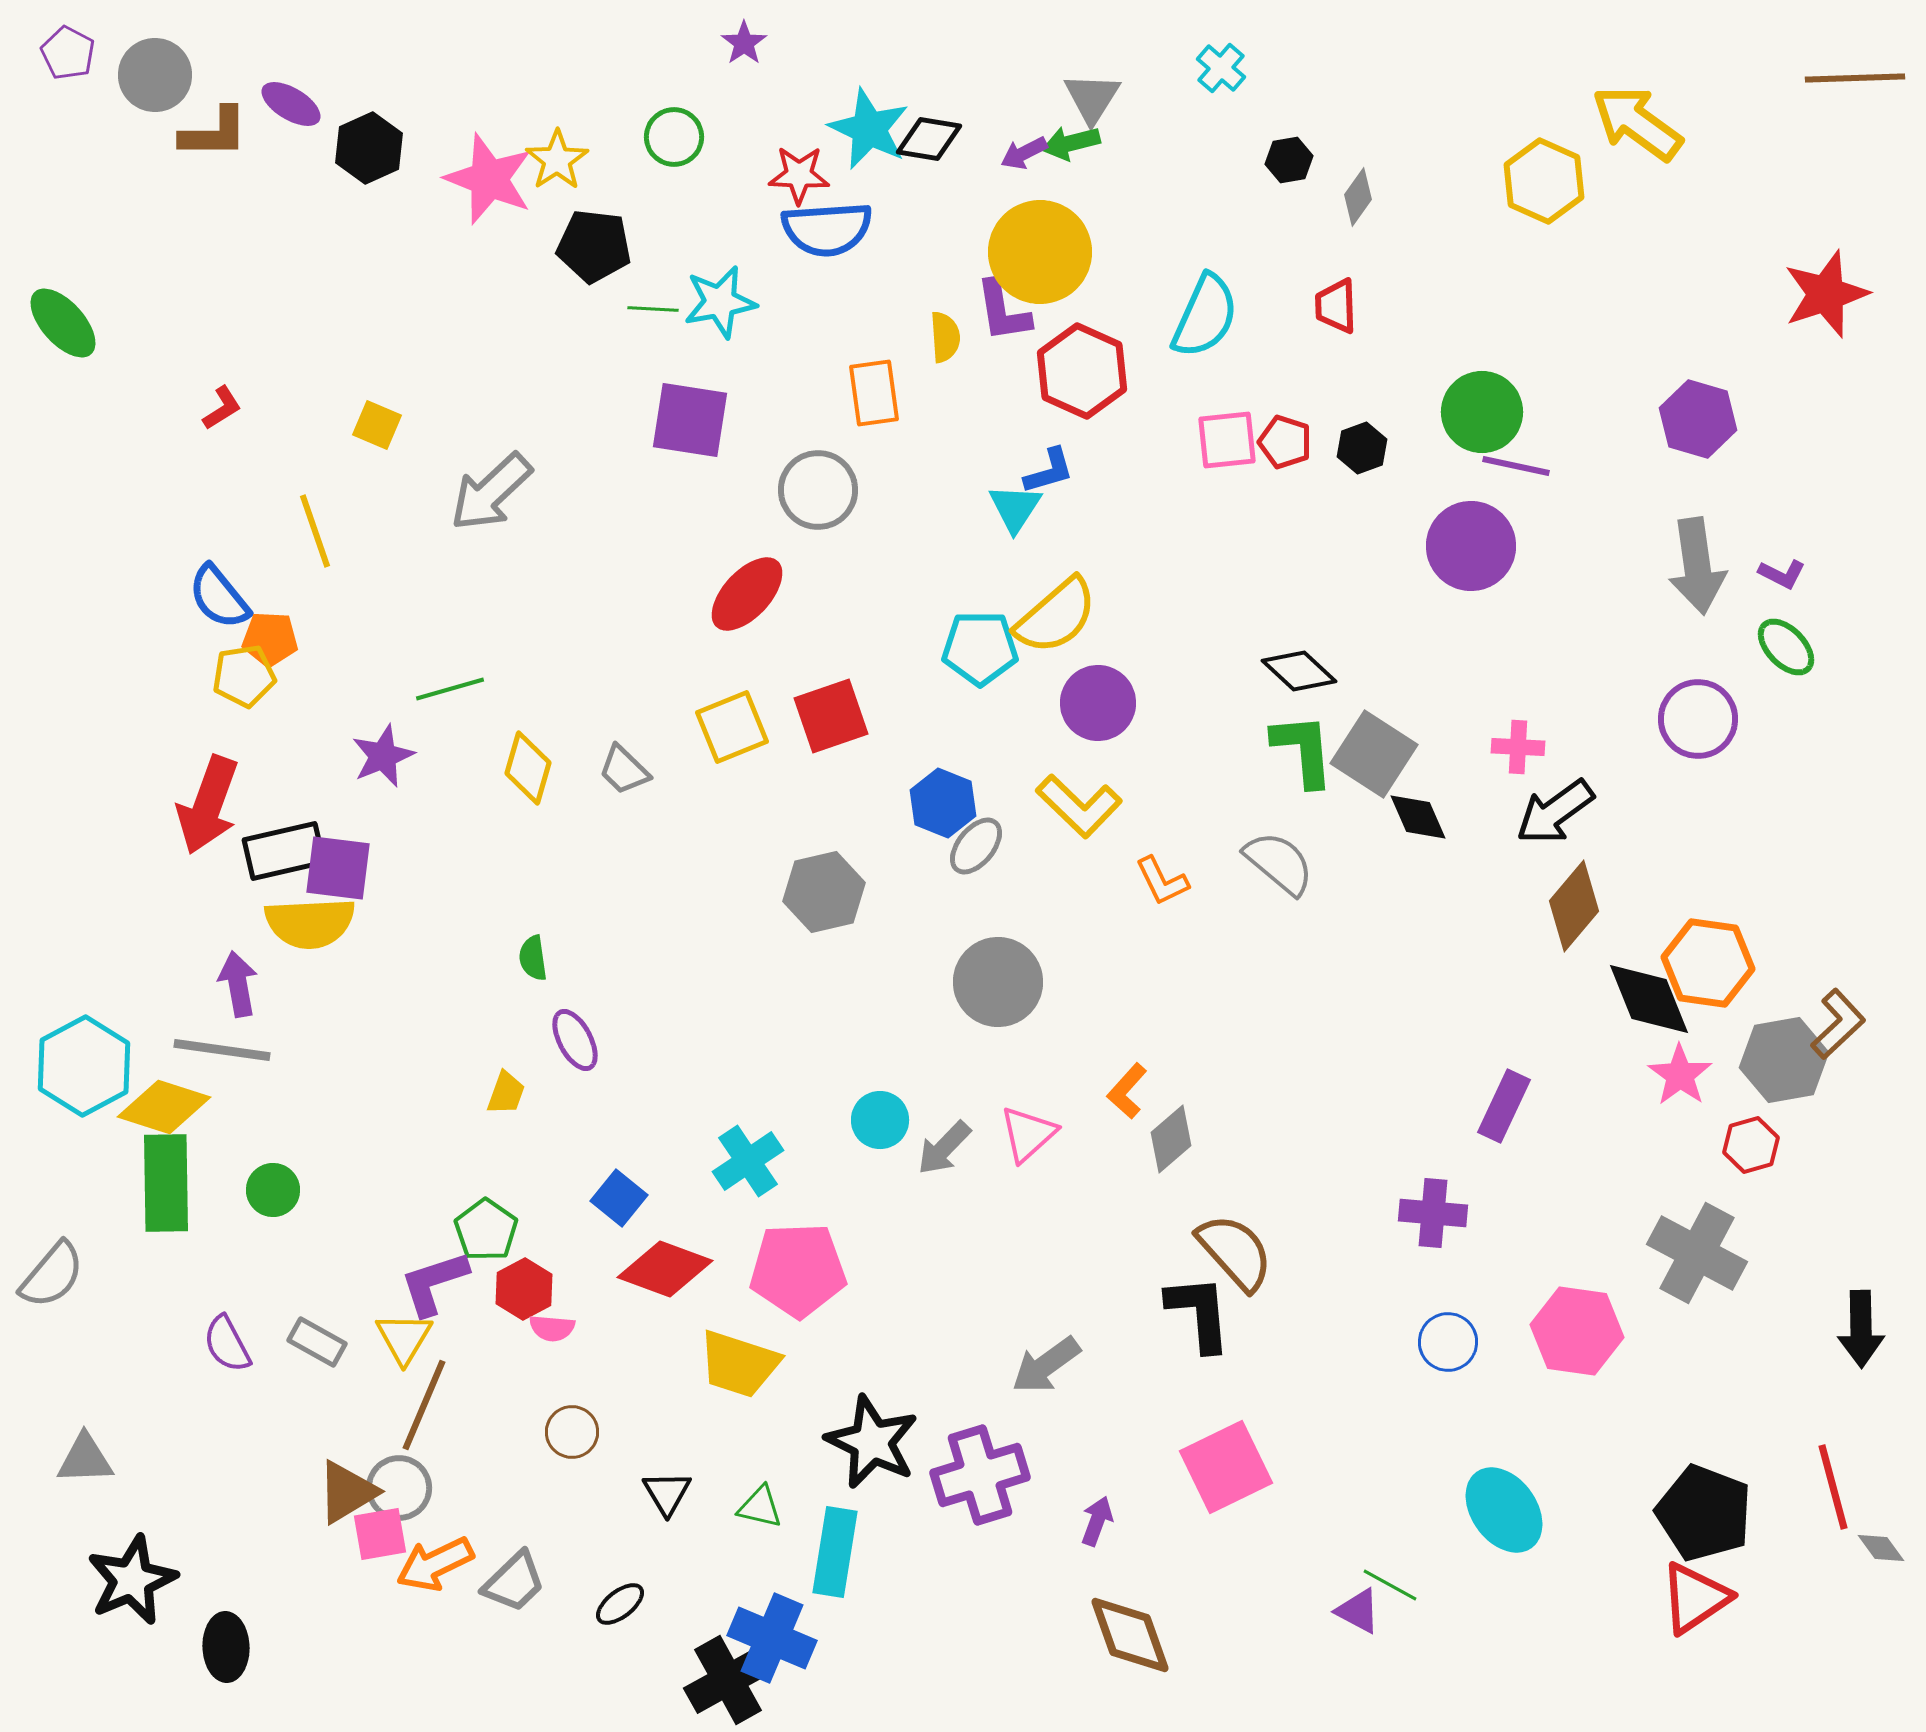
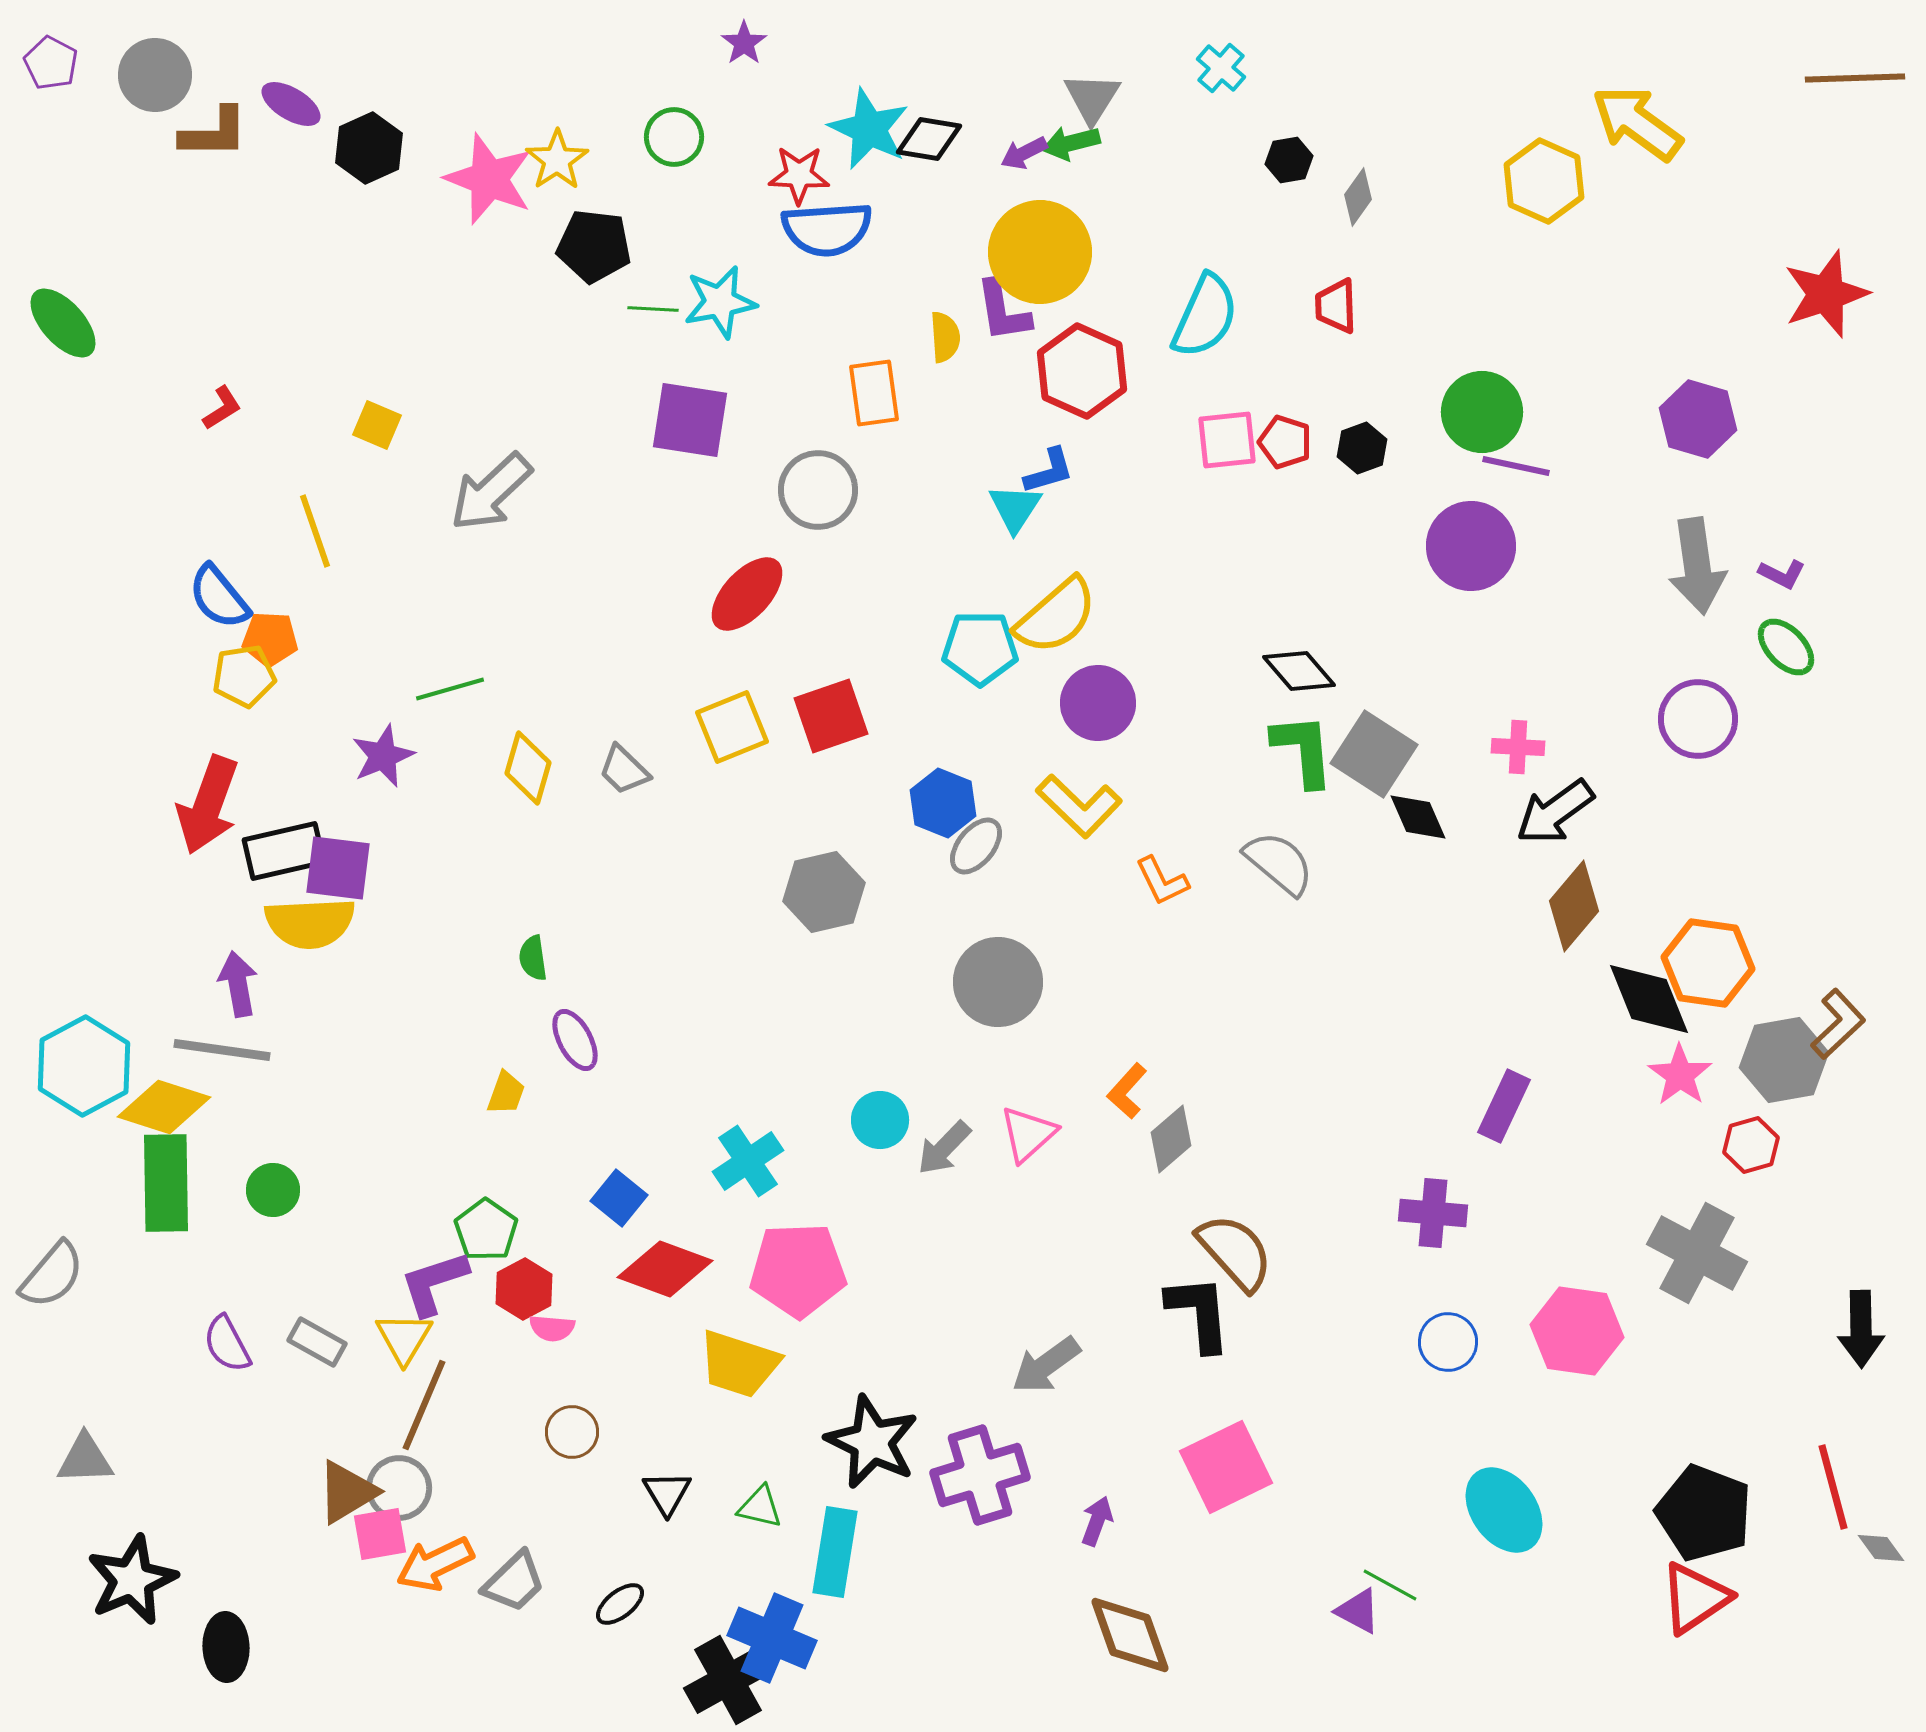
purple pentagon at (68, 53): moved 17 px left, 10 px down
black diamond at (1299, 671): rotated 6 degrees clockwise
